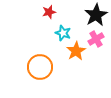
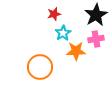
red star: moved 5 px right, 2 px down
cyan star: rotated 21 degrees clockwise
pink cross: rotated 21 degrees clockwise
orange star: rotated 30 degrees clockwise
